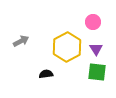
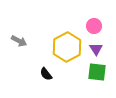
pink circle: moved 1 px right, 4 px down
gray arrow: moved 2 px left; rotated 56 degrees clockwise
black semicircle: rotated 120 degrees counterclockwise
